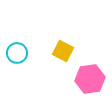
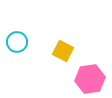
cyan circle: moved 11 px up
